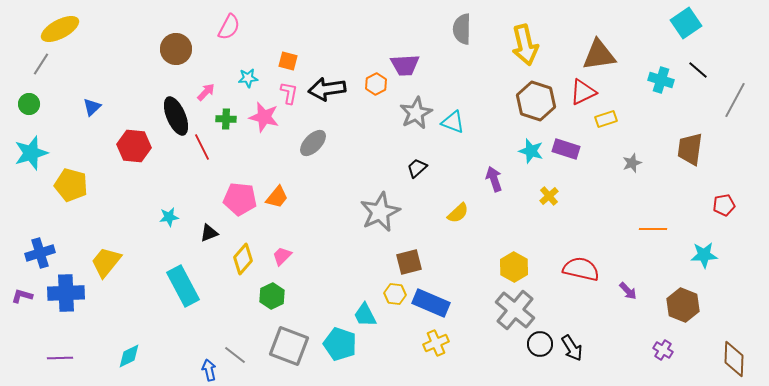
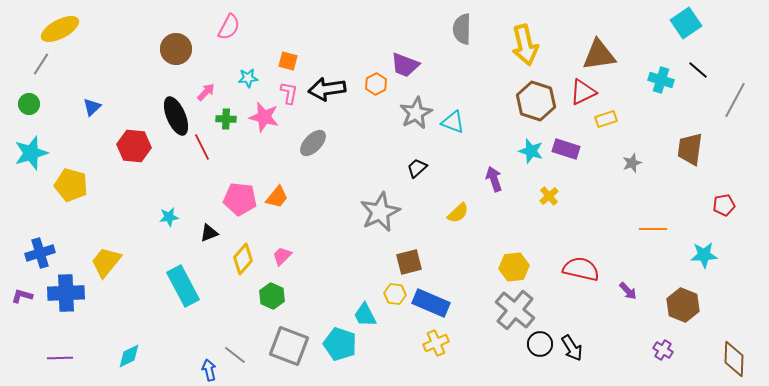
purple trapezoid at (405, 65): rotated 24 degrees clockwise
yellow hexagon at (514, 267): rotated 24 degrees clockwise
green hexagon at (272, 296): rotated 10 degrees counterclockwise
